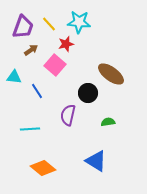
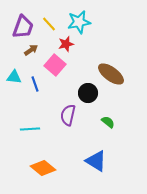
cyan star: rotated 15 degrees counterclockwise
blue line: moved 2 px left, 7 px up; rotated 14 degrees clockwise
green semicircle: rotated 48 degrees clockwise
